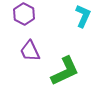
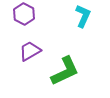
purple trapezoid: rotated 85 degrees clockwise
